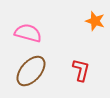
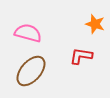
orange star: moved 3 px down
red L-shape: moved 14 px up; rotated 95 degrees counterclockwise
